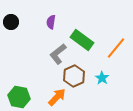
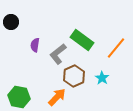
purple semicircle: moved 16 px left, 23 px down
